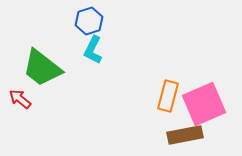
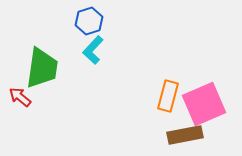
cyan L-shape: rotated 16 degrees clockwise
green trapezoid: rotated 120 degrees counterclockwise
red arrow: moved 2 px up
